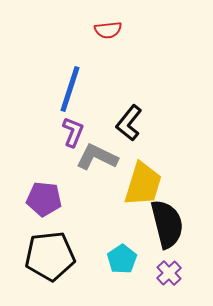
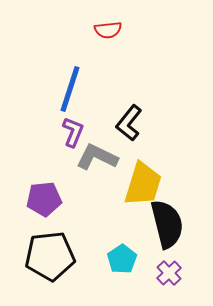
purple pentagon: rotated 12 degrees counterclockwise
